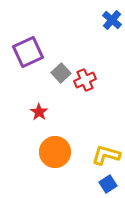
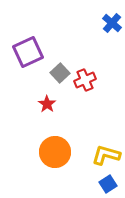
blue cross: moved 3 px down
gray square: moved 1 px left
red star: moved 8 px right, 8 px up
